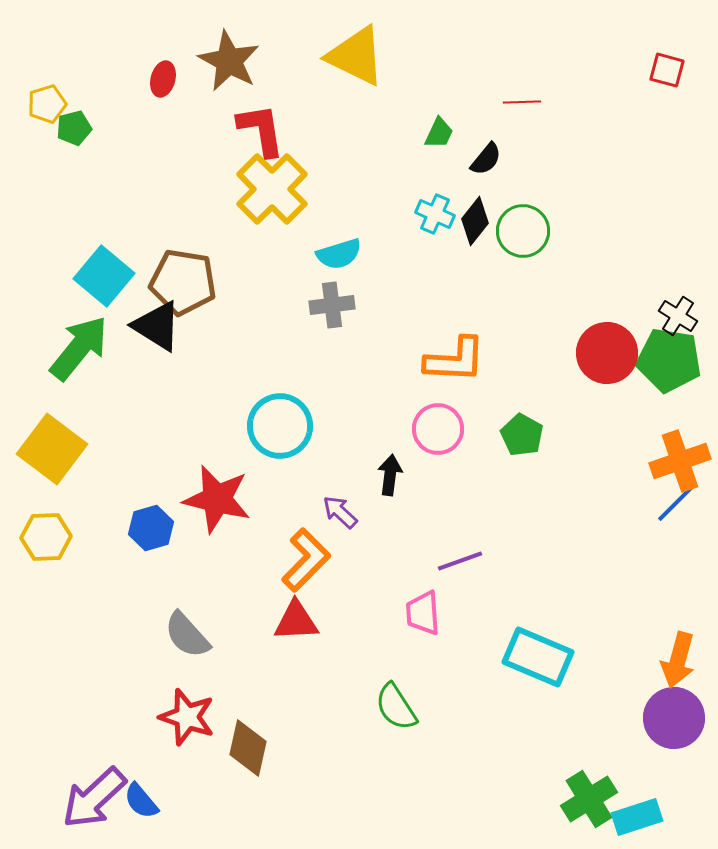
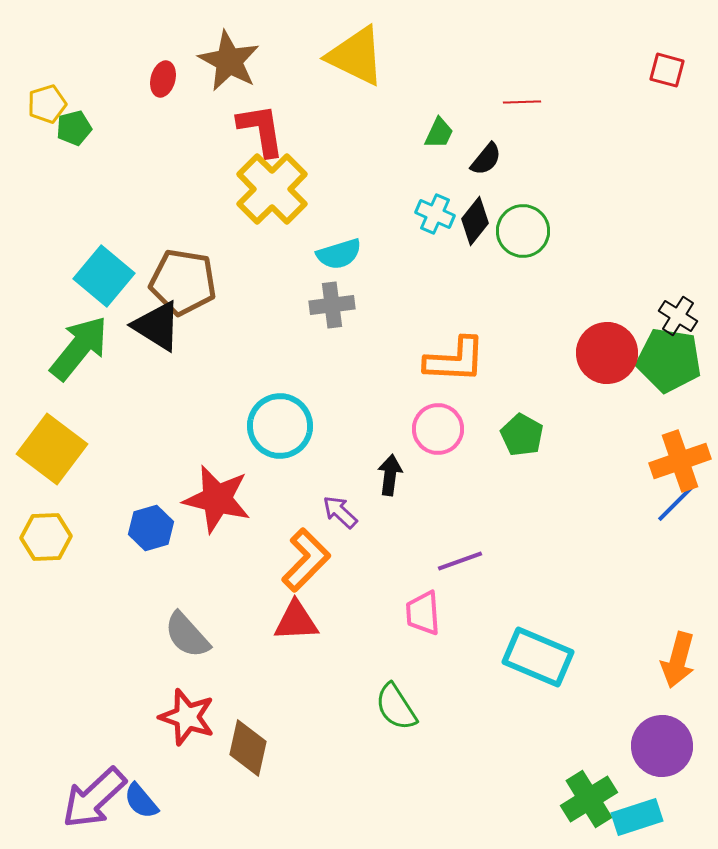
purple circle at (674, 718): moved 12 px left, 28 px down
